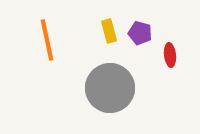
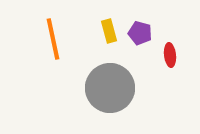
orange line: moved 6 px right, 1 px up
